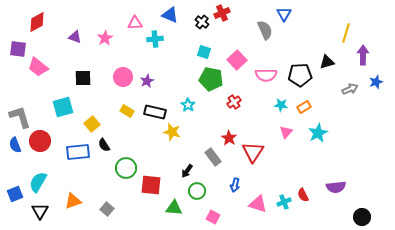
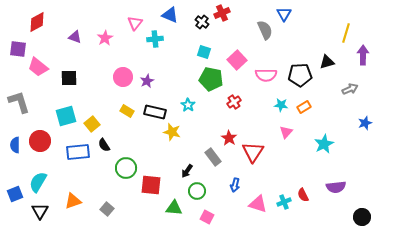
pink triangle at (135, 23): rotated 49 degrees counterclockwise
black square at (83, 78): moved 14 px left
blue star at (376, 82): moved 11 px left, 41 px down
cyan square at (63, 107): moved 3 px right, 9 px down
gray L-shape at (20, 117): moved 1 px left, 15 px up
cyan star at (318, 133): moved 6 px right, 11 px down
blue semicircle at (15, 145): rotated 21 degrees clockwise
pink square at (213, 217): moved 6 px left
